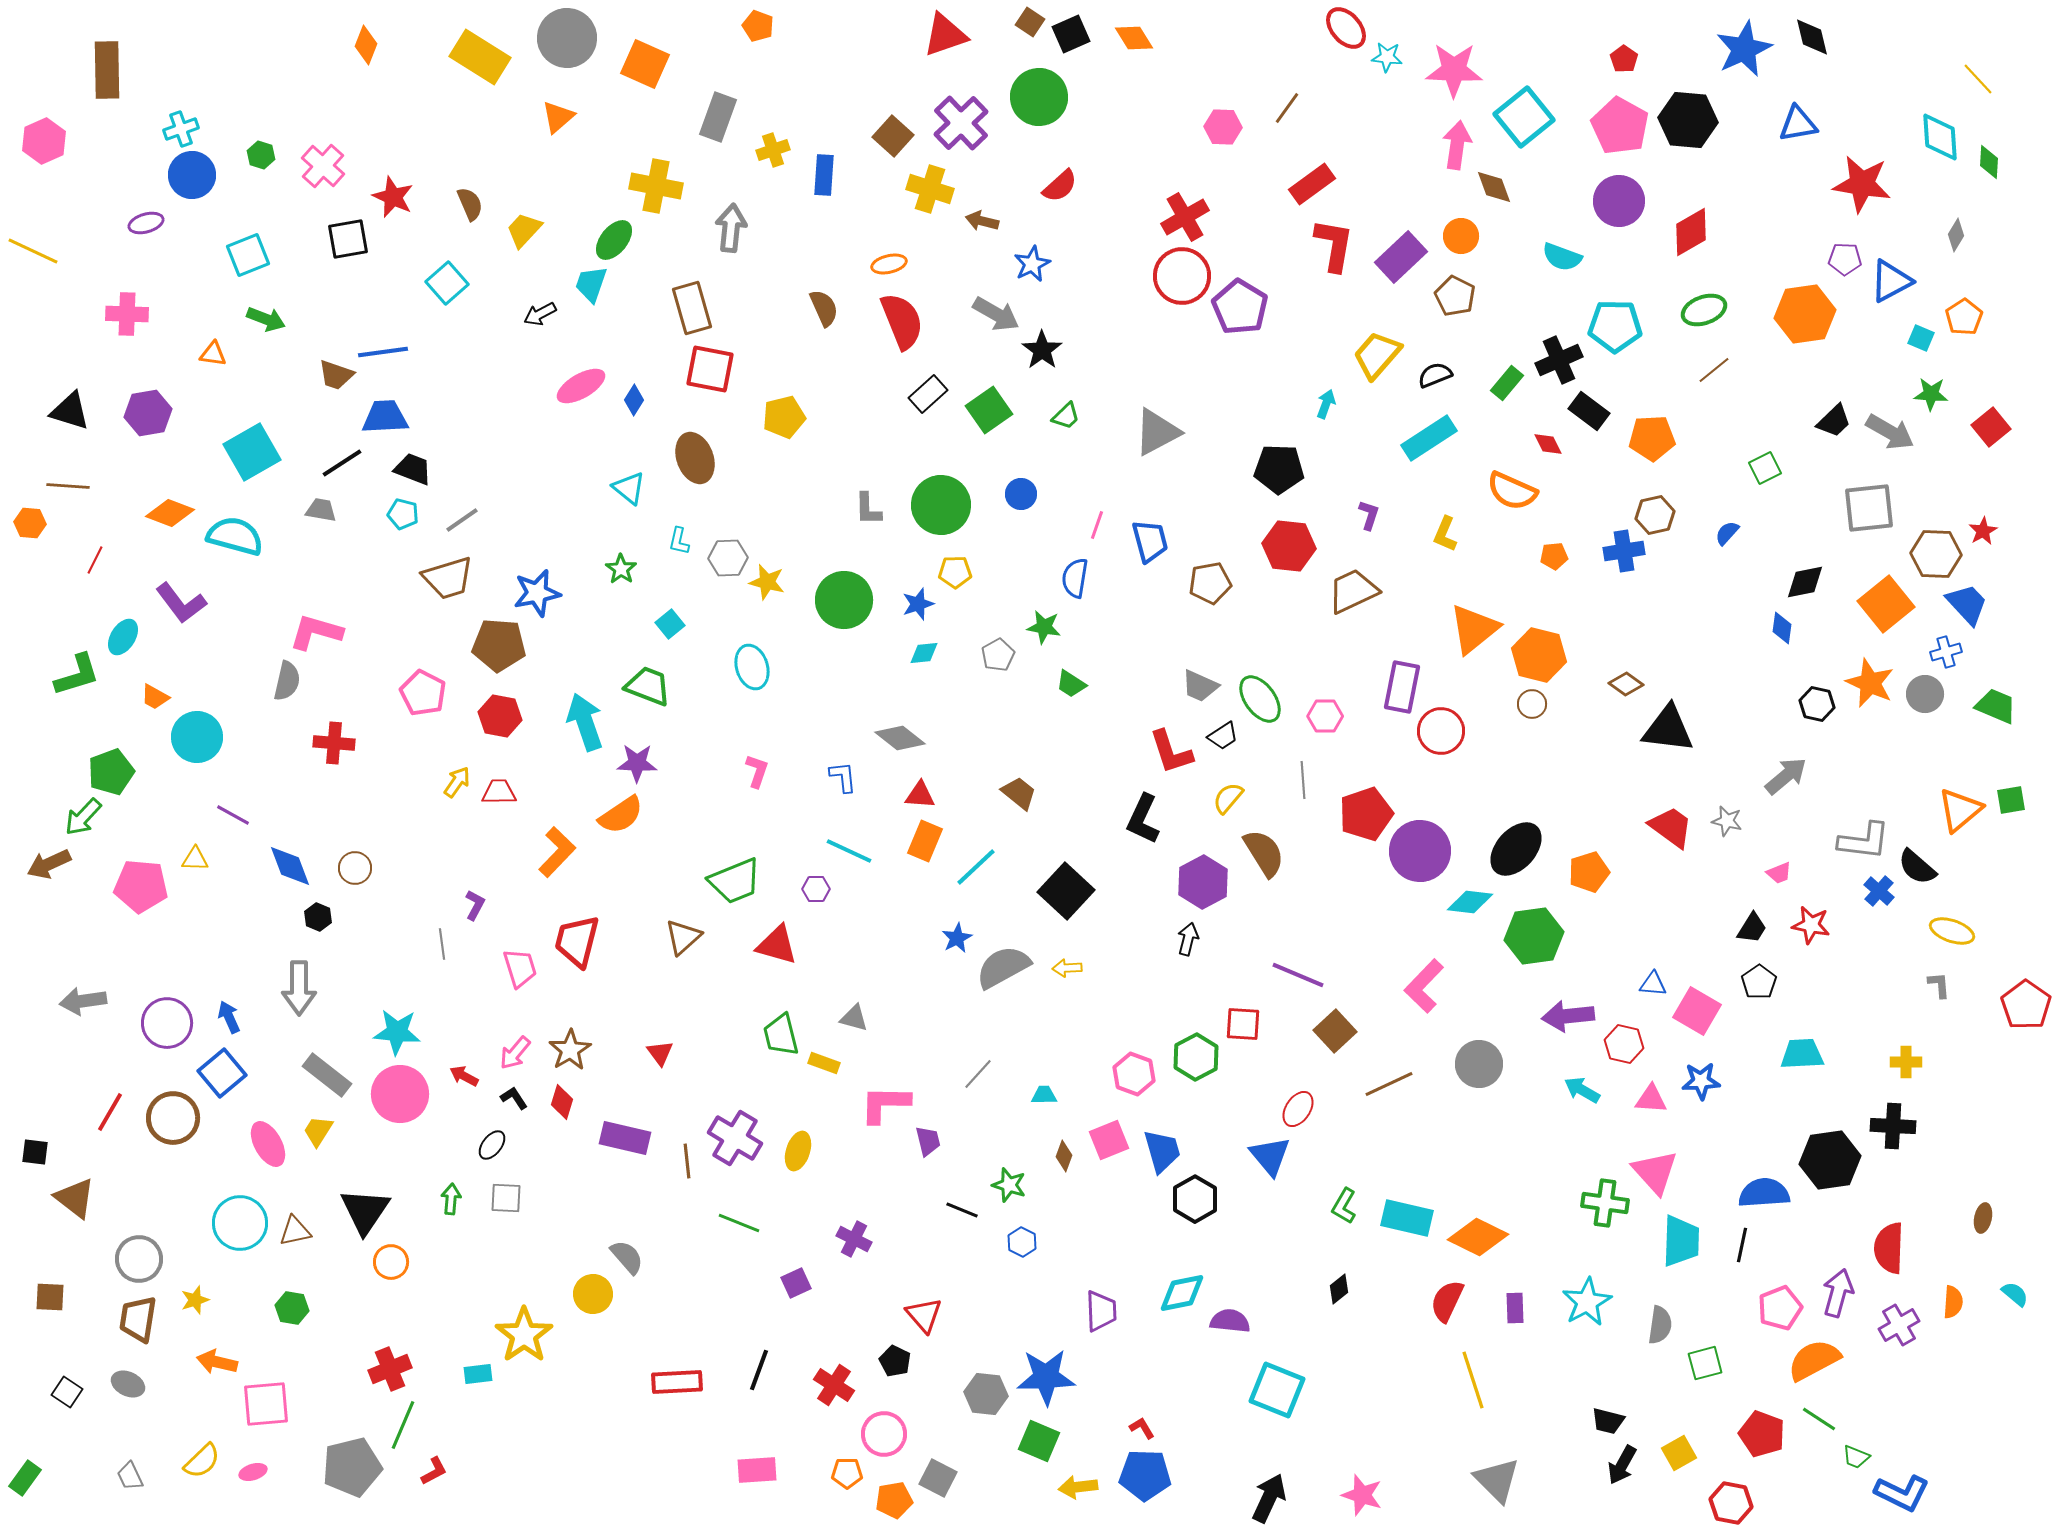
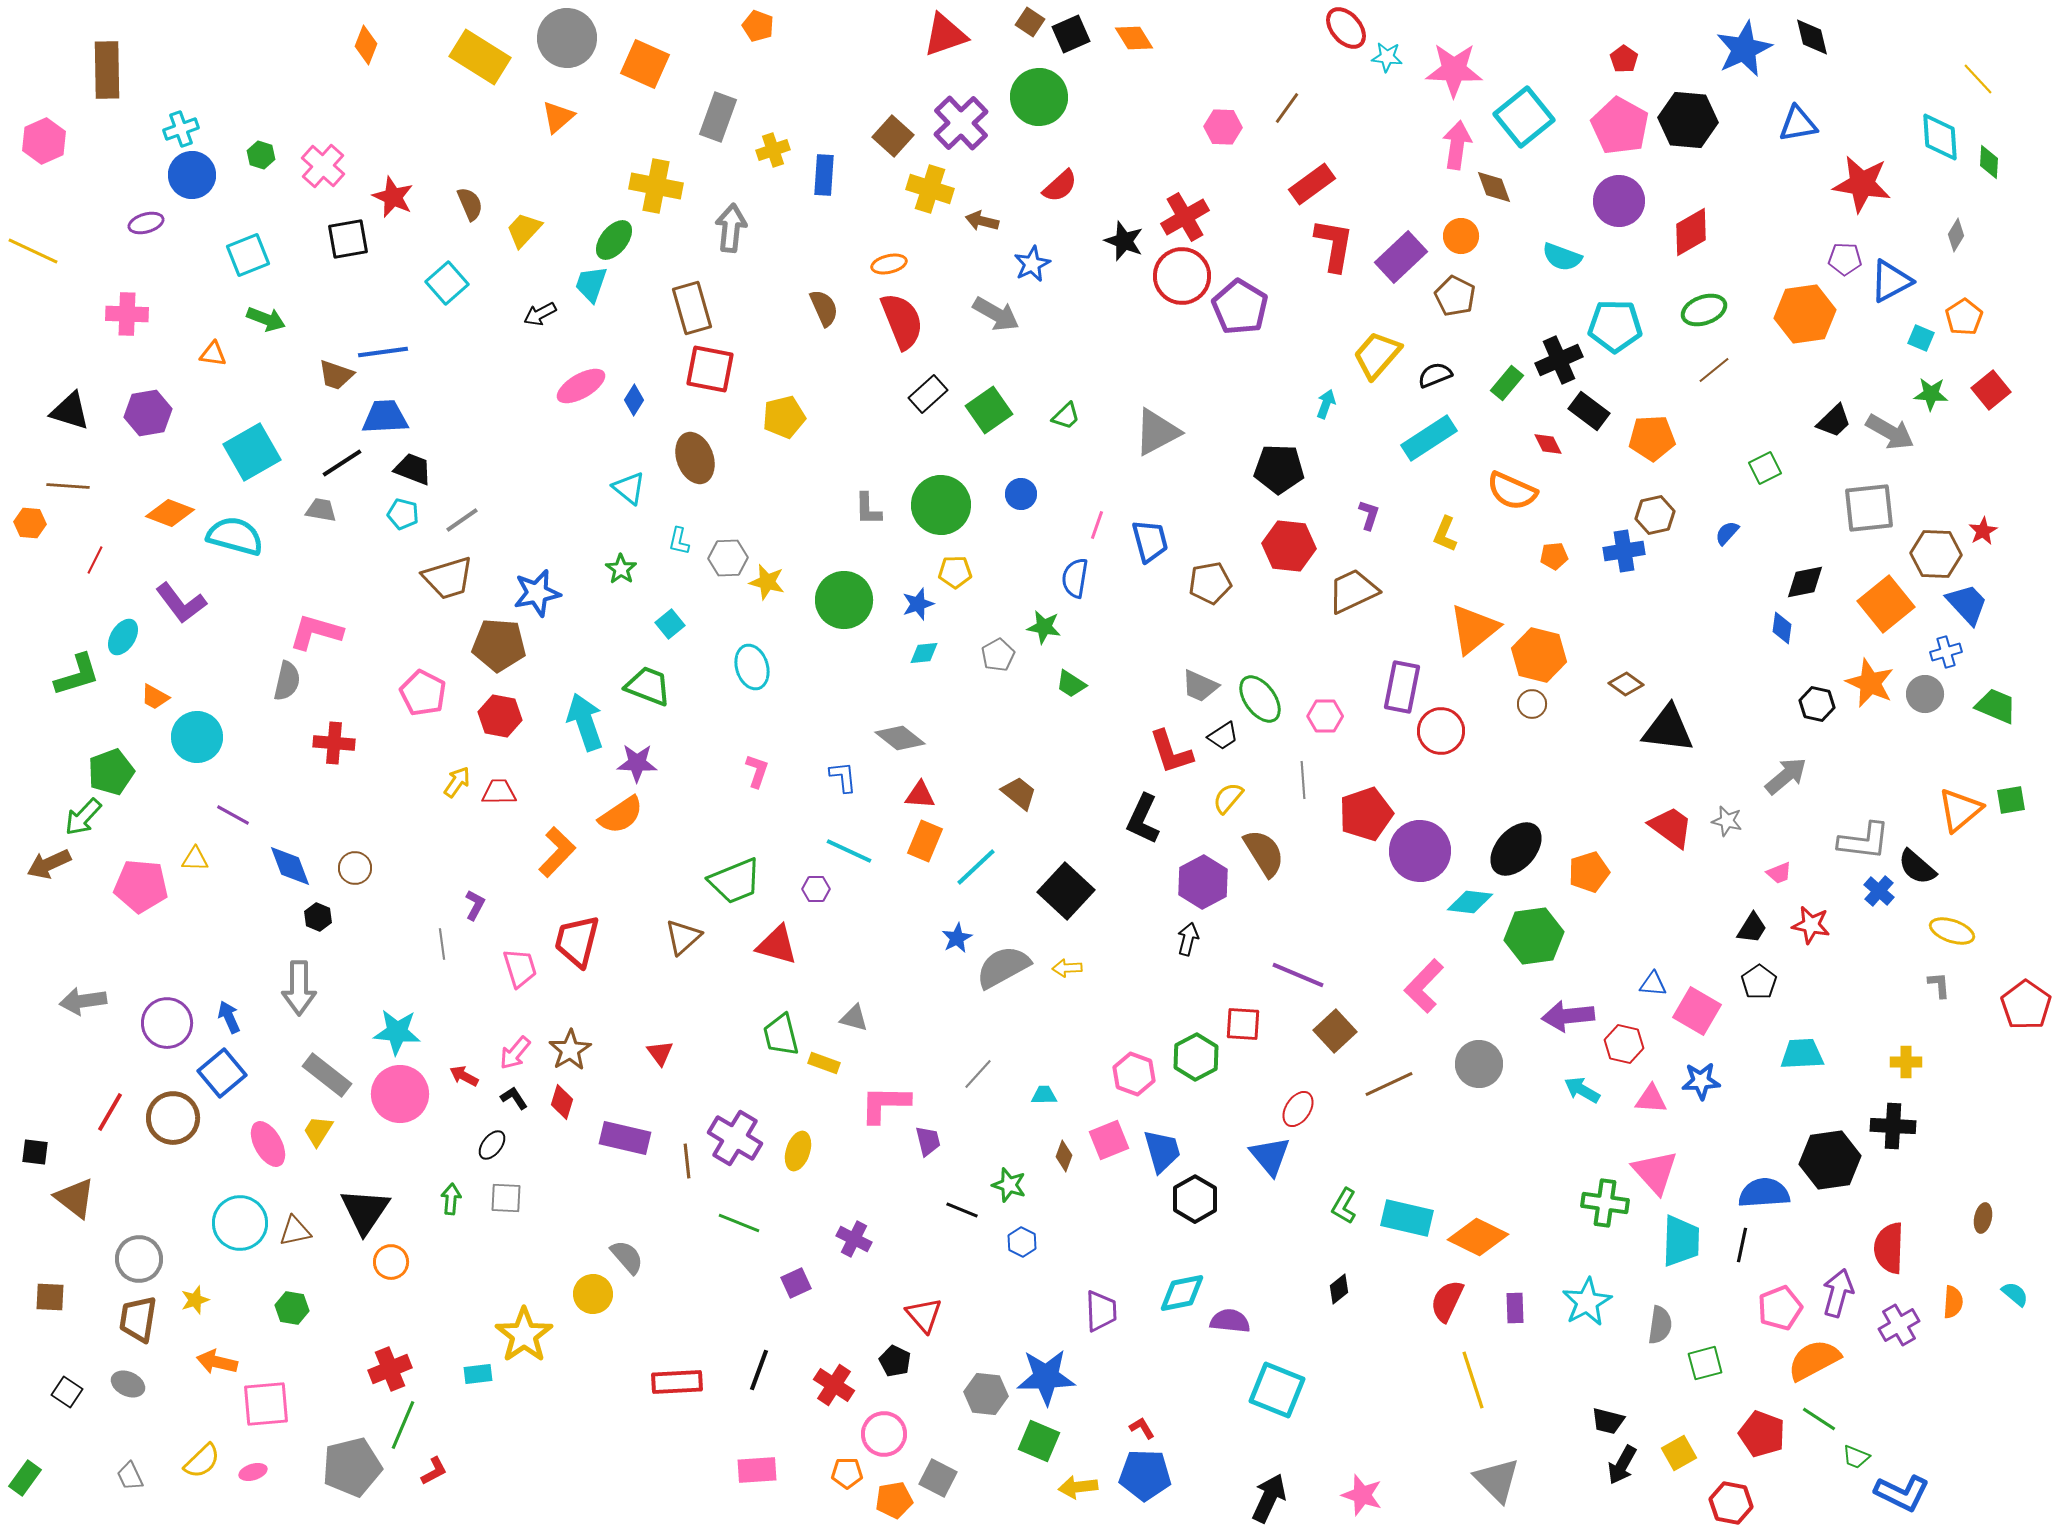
black star at (1042, 350): moved 82 px right, 109 px up; rotated 15 degrees counterclockwise
red square at (1991, 427): moved 37 px up
